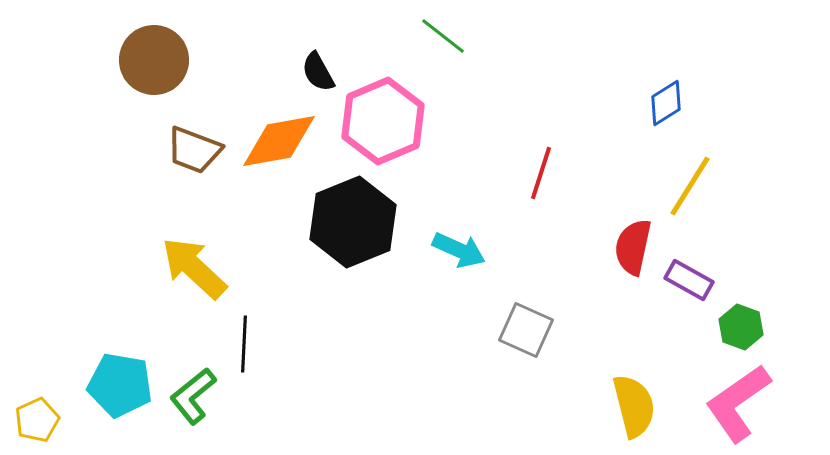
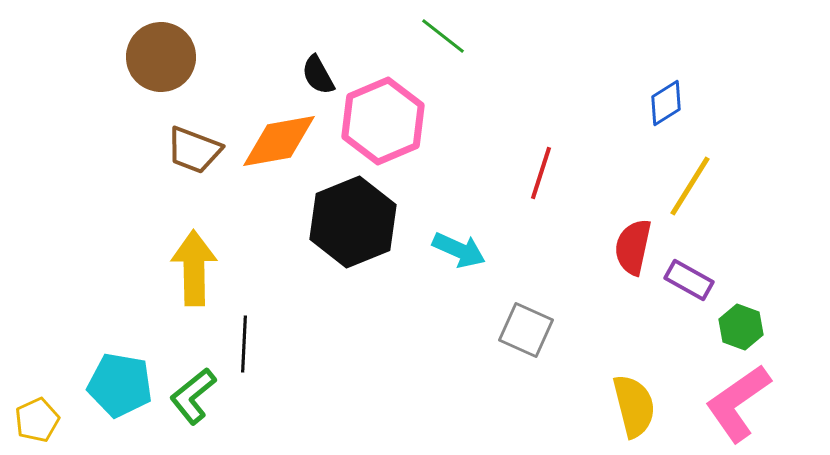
brown circle: moved 7 px right, 3 px up
black semicircle: moved 3 px down
yellow arrow: rotated 46 degrees clockwise
